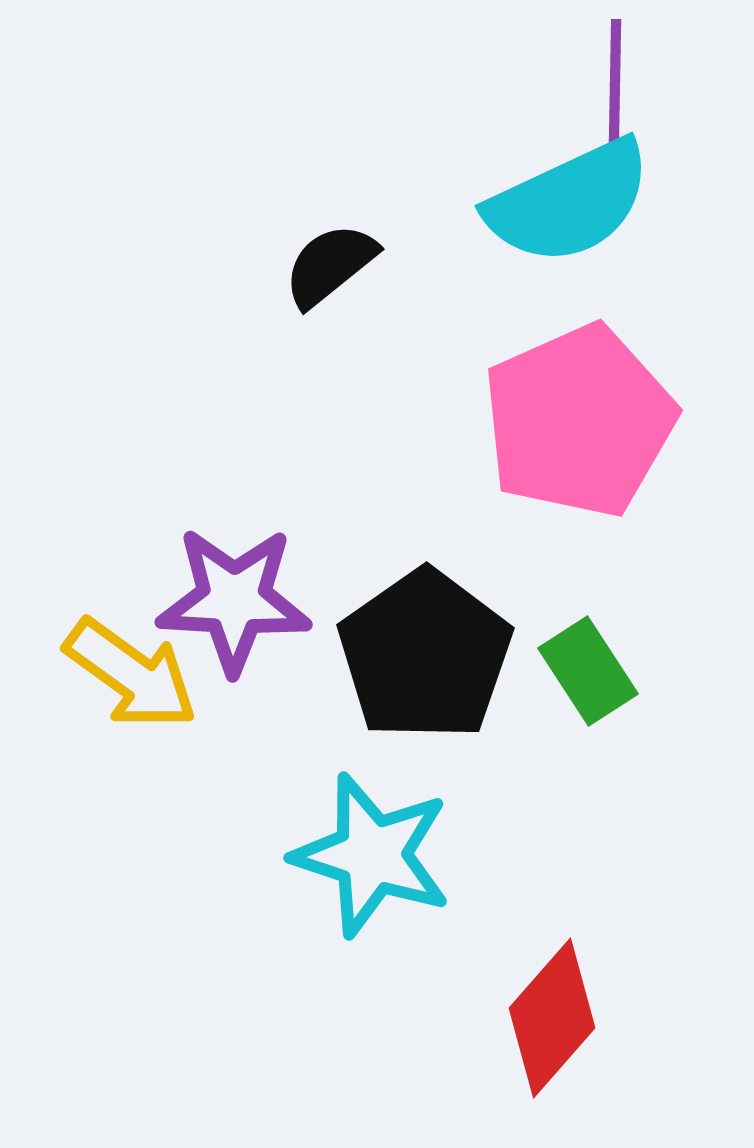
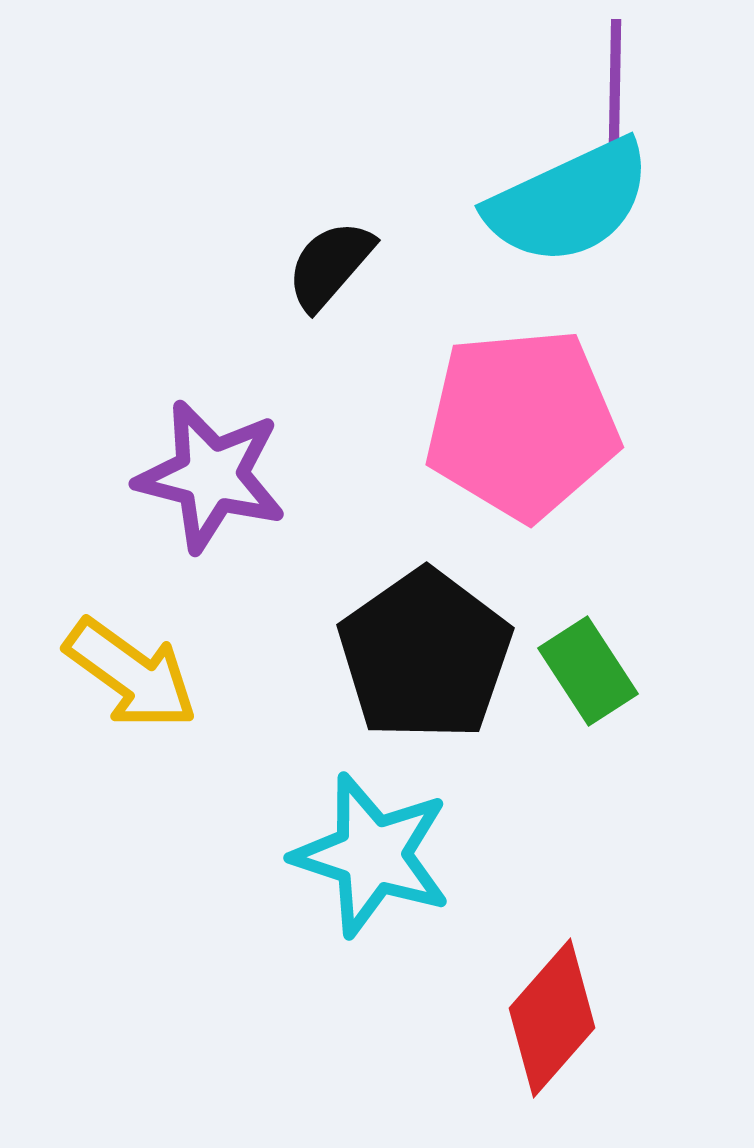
black semicircle: rotated 10 degrees counterclockwise
pink pentagon: moved 57 px left, 3 px down; rotated 19 degrees clockwise
purple star: moved 23 px left, 124 px up; rotated 11 degrees clockwise
